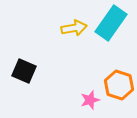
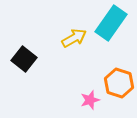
yellow arrow: moved 10 px down; rotated 20 degrees counterclockwise
black square: moved 12 px up; rotated 15 degrees clockwise
orange hexagon: moved 2 px up
